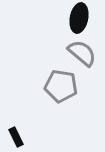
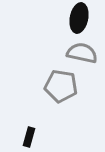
gray semicircle: rotated 28 degrees counterclockwise
black rectangle: moved 13 px right; rotated 42 degrees clockwise
